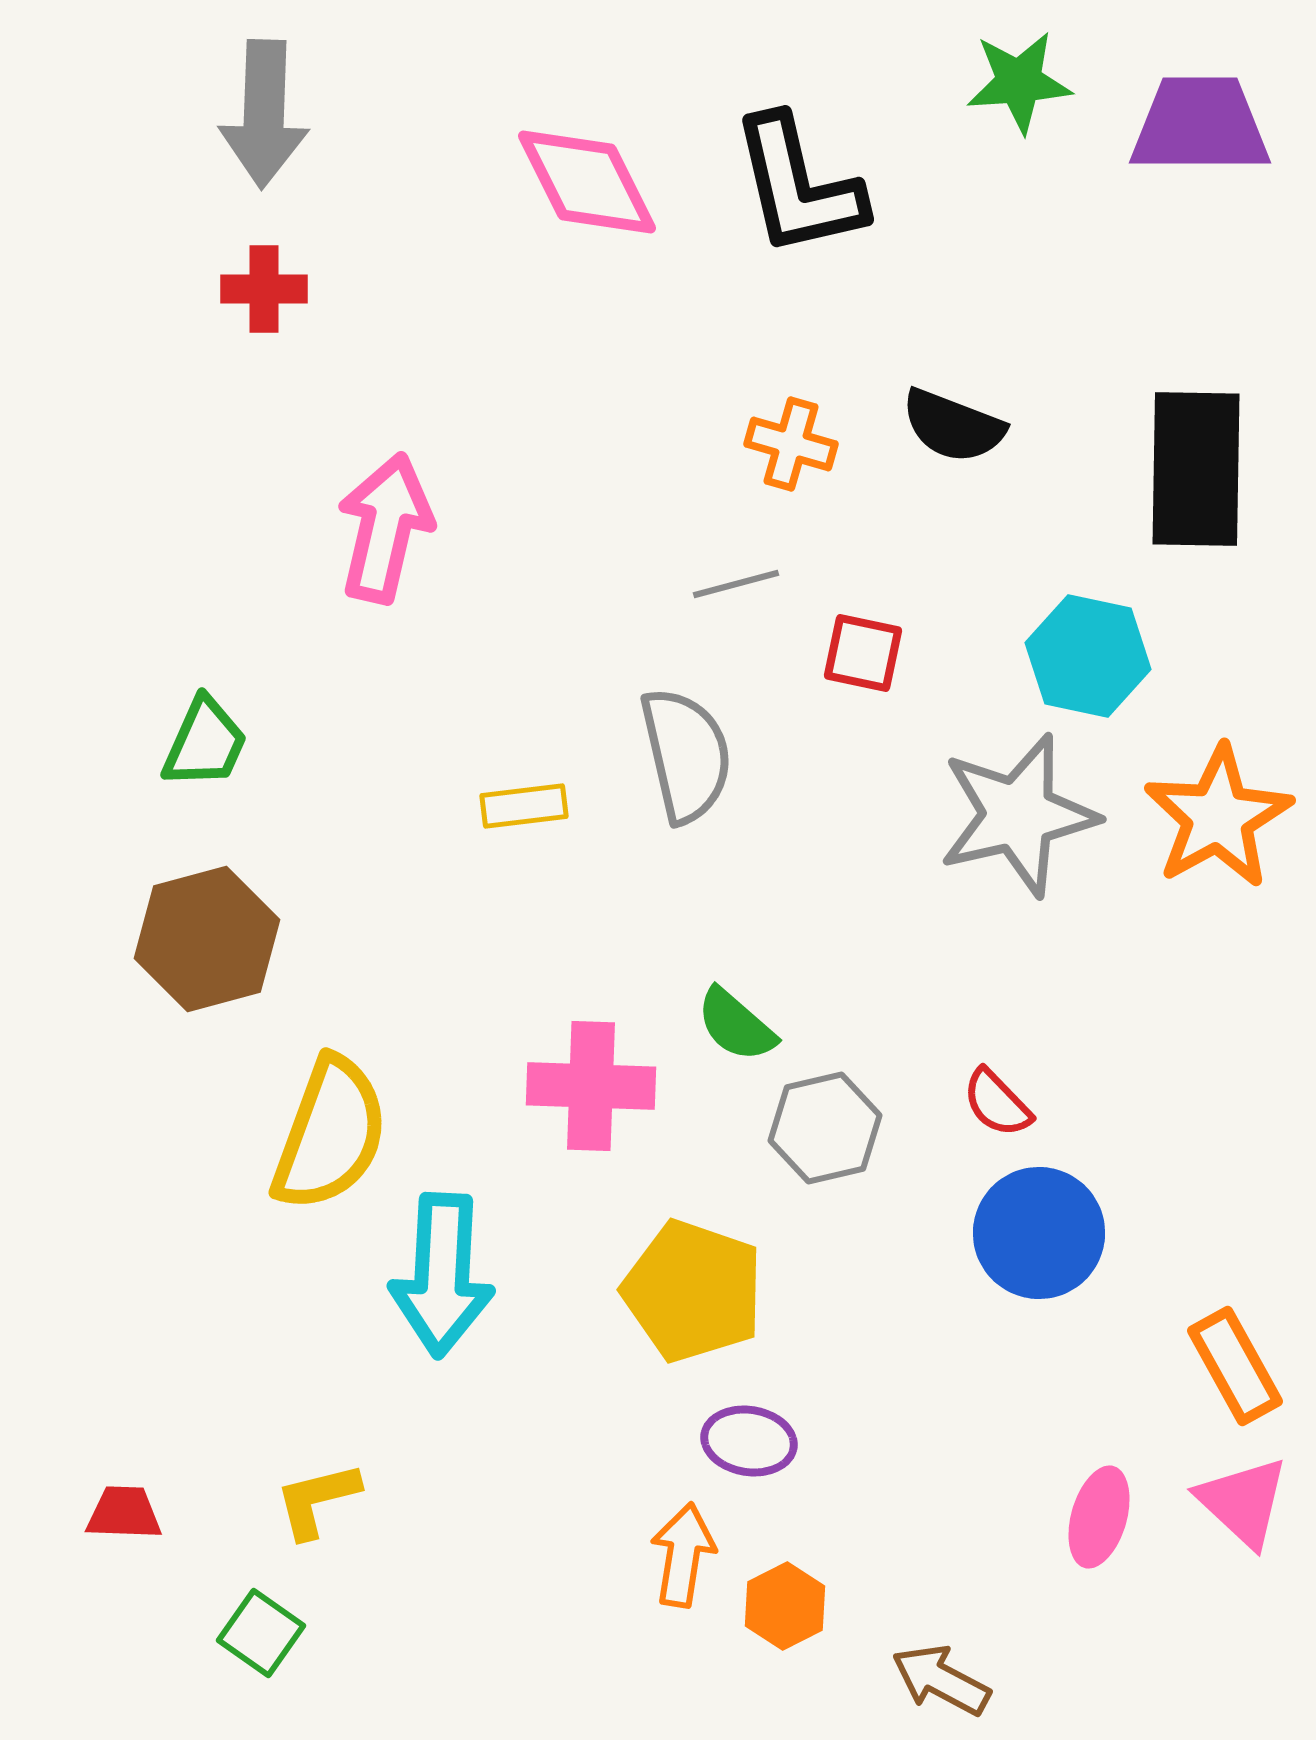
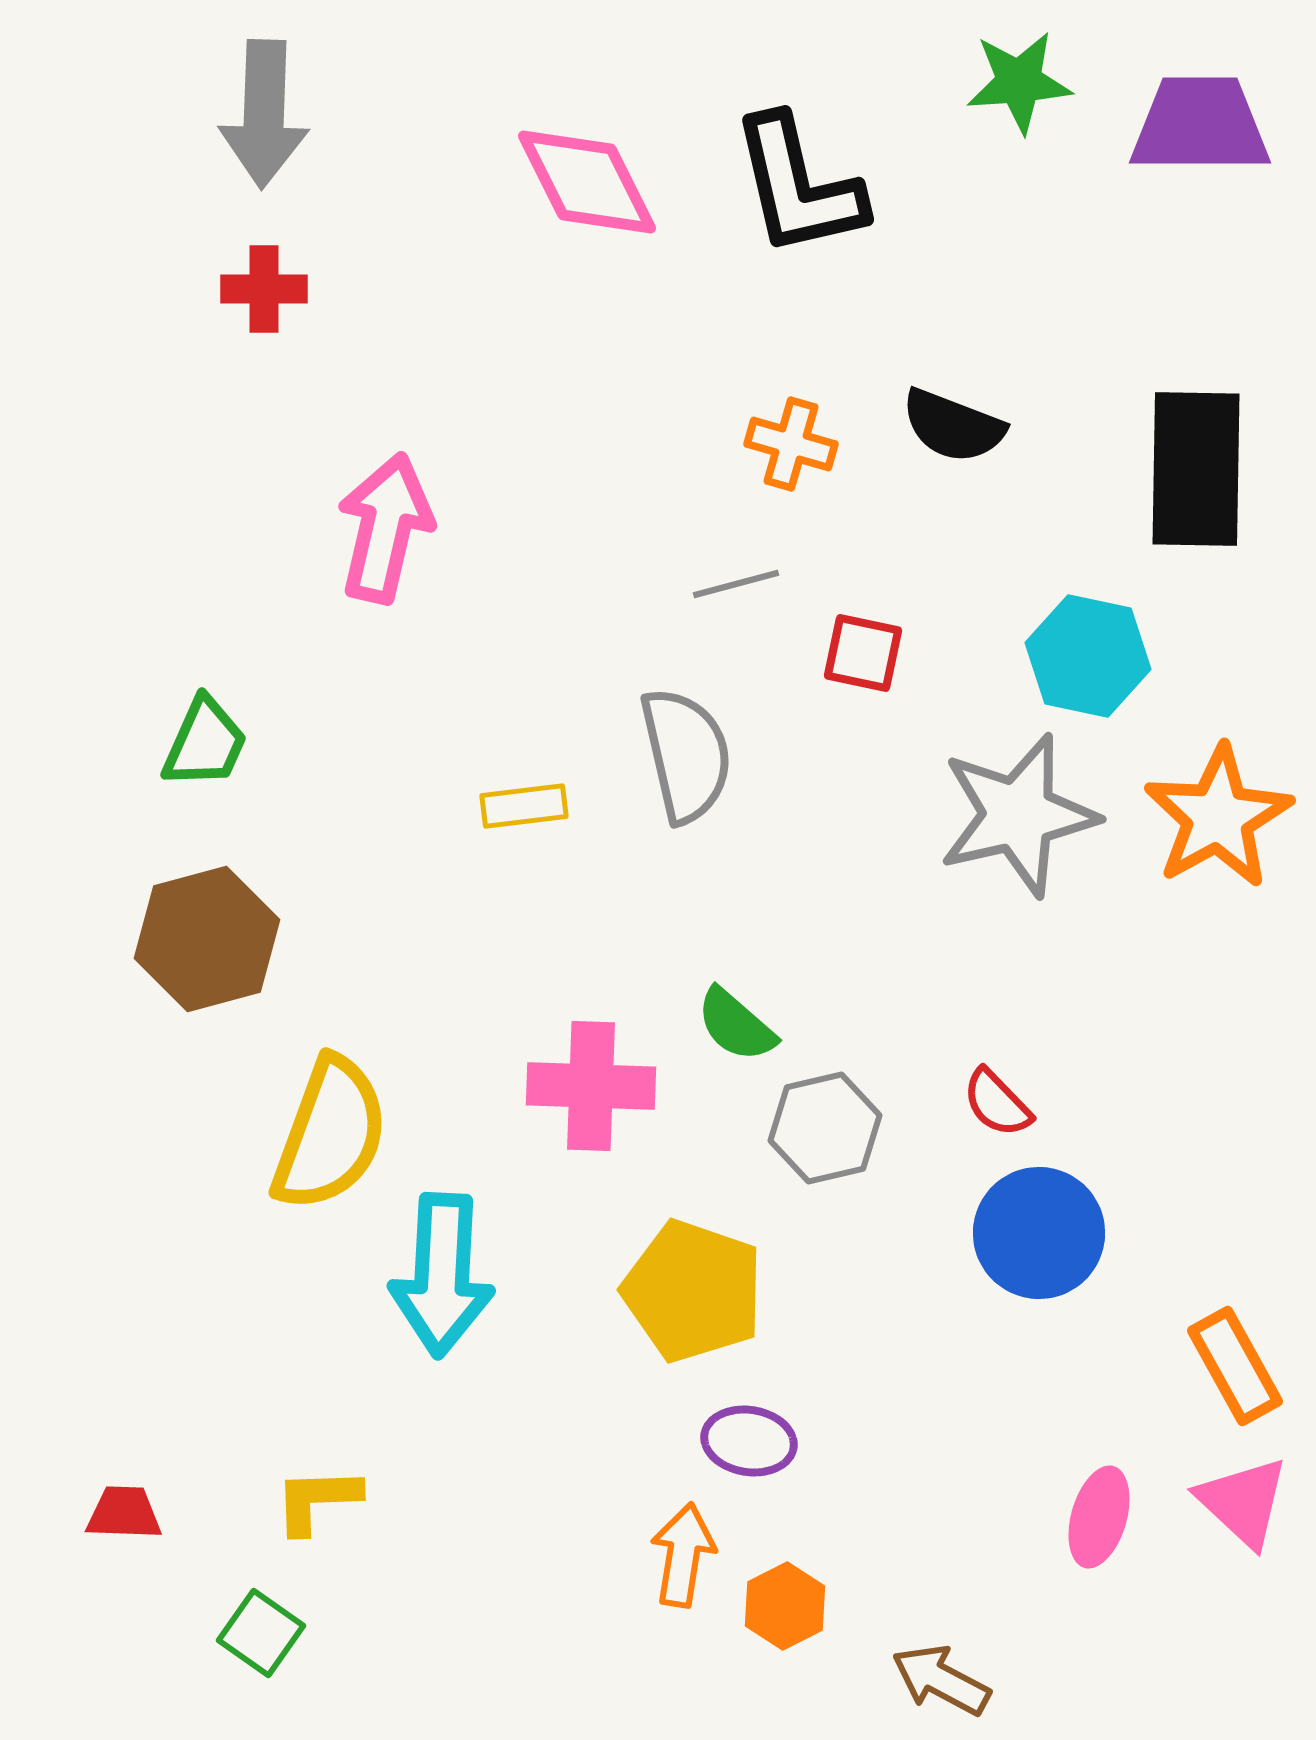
yellow L-shape: rotated 12 degrees clockwise
